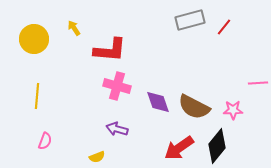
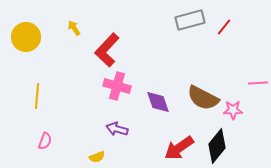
yellow circle: moved 8 px left, 2 px up
red L-shape: moved 3 px left; rotated 128 degrees clockwise
brown semicircle: moved 9 px right, 9 px up
